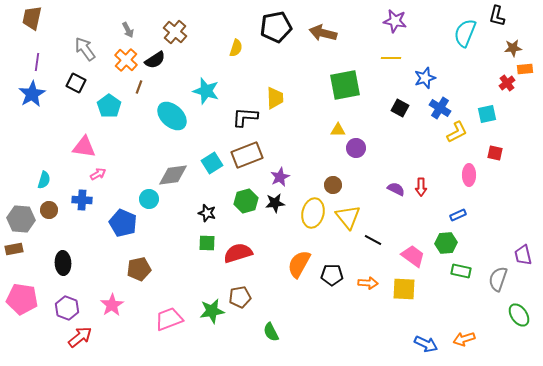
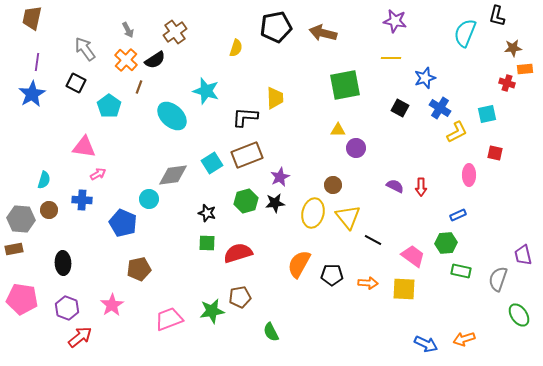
brown cross at (175, 32): rotated 15 degrees clockwise
red cross at (507, 83): rotated 35 degrees counterclockwise
purple semicircle at (396, 189): moved 1 px left, 3 px up
